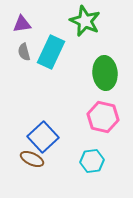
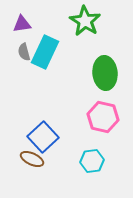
green star: rotated 8 degrees clockwise
cyan rectangle: moved 6 px left
